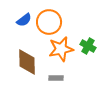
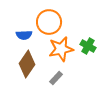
blue semicircle: moved 15 px down; rotated 35 degrees clockwise
brown diamond: moved 2 px down; rotated 36 degrees clockwise
gray rectangle: rotated 48 degrees counterclockwise
